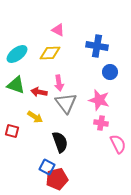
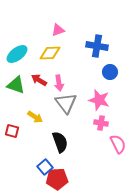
pink triangle: rotated 48 degrees counterclockwise
red arrow: moved 12 px up; rotated 21 degrees clockwise
blue square: moved 2 px left; rotated 21 degrees clockwise
red pentagon: rotated 10 degrees clockwise
